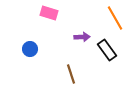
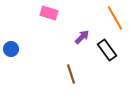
purple arrow: rotated 42 degrees counterclockwise
blue circle: moved 19 px left
